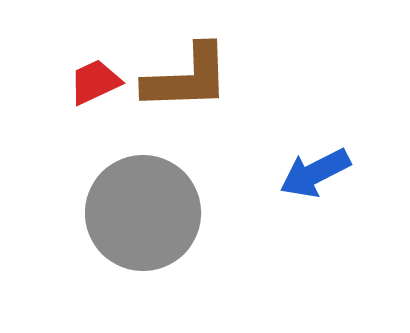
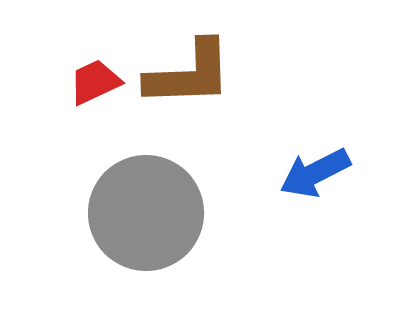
brown L-shape: moved 2 px right, 4 px up
gray circle: moved 3 px right
